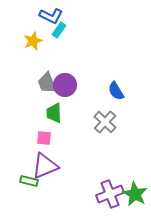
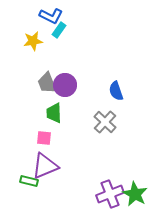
yellow star: rotated 12 degrees clockwise
blue semicircle: rotated 12 degrees clockwise
